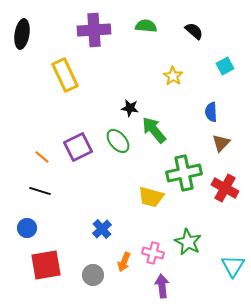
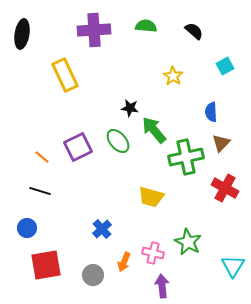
green cross: moved 2 px right, 16 px up
